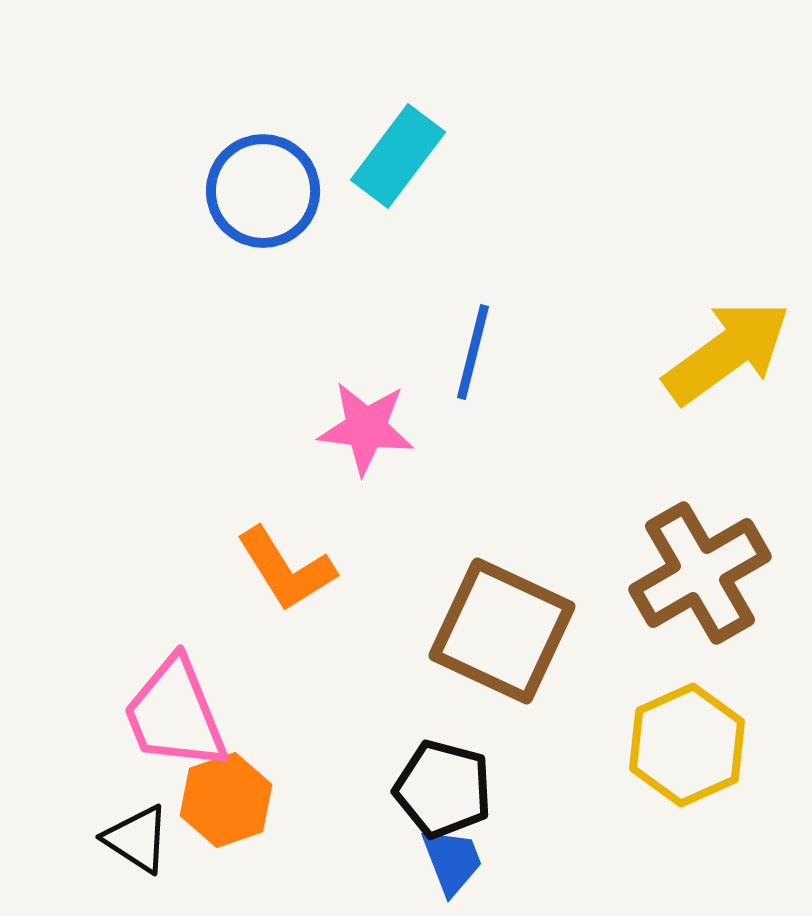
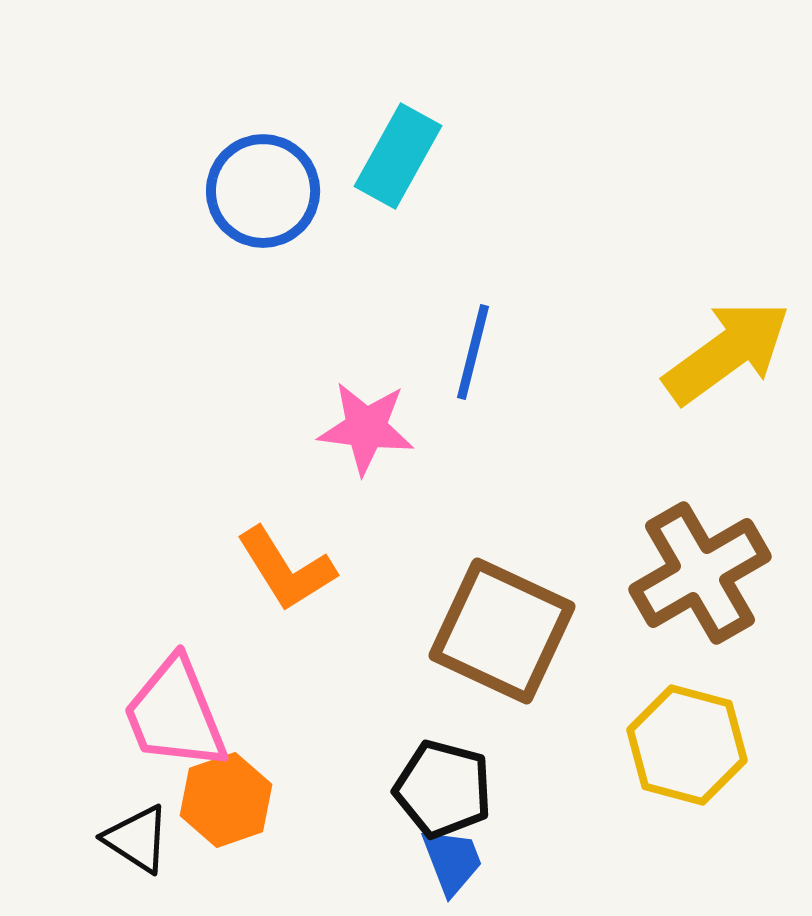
cyan rectangle: rotated 8 degrees counterclockwise
yellow hexagon: rotated 21 degrees counterclockwise
